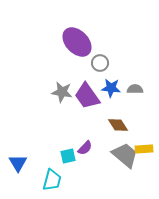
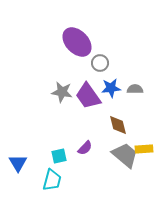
blue star: rotated 12 degrees counterclockwise
purple trapezoid: moved 1 px right
brown diamond: rotated 20 degrees clockwise
cyan square: moved 9 px left
